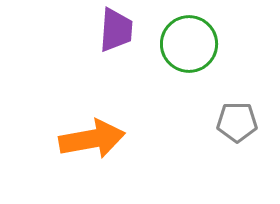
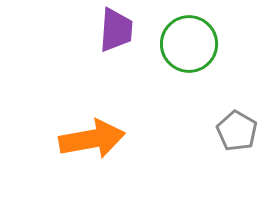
gray pentagon: moved 9 px down; rotated 30 degrees clockwise
